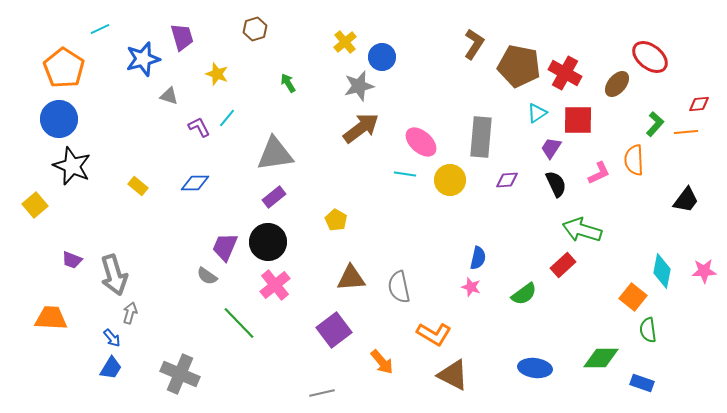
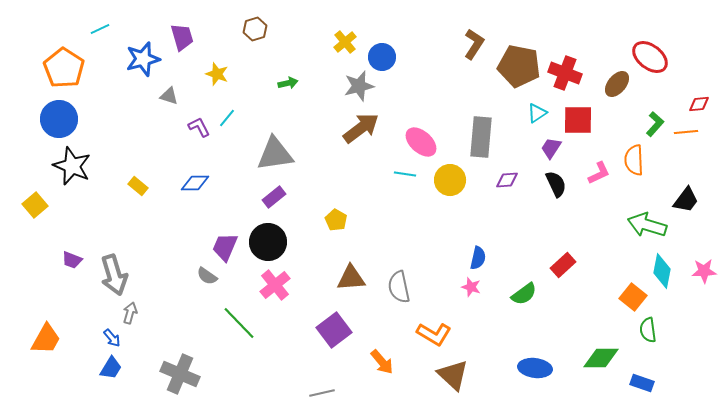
red cross at (565, 73): rotated 8 degrees counterclockwise
green arrow at (288, 83): rotated 108 degrees clockwise
green arrow at (582, 230): moved 65 px right, 5 px up
orange trapezoid at (51, 318): moved 5 px left, 21 px down; rotated 116 degrees clockwise
brown triangle at (453, 375): rotated 16 degrees clockwise
